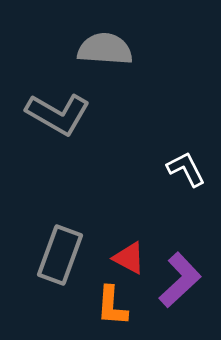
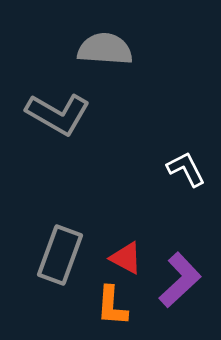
red triangle: moved 3 px left
